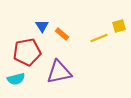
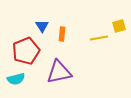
orange rectangle: rotated 56 degrees clockwise
yellow line: rotated 12 degrees clockwise
red pentagon: moved 1 px left, 1 px up; rotated 12 degrees counterclockwise
